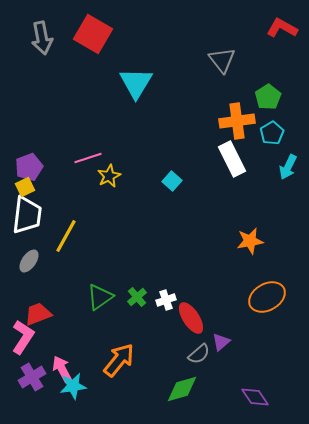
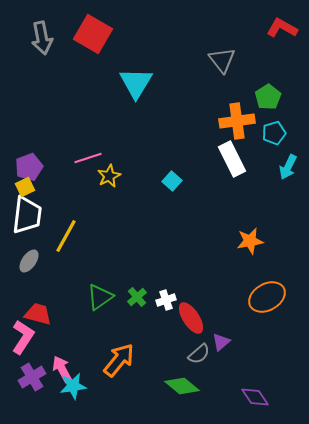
cyan pentagon: moved 2 px right; rotated 15 degrees clockwise
red trapezoid: rotated 36 degrees clockwise
green diamond: moved 3 px up; rotated 56 degrees clockwise
